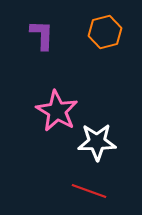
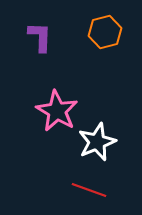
purple L-shape: moved 2 px left, 2 px down
white star: rotated 21 degrees counterclockwise
red line: moved 1 px up
